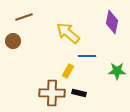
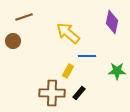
black rectangle: rotated 64 degrees counterclockwise
